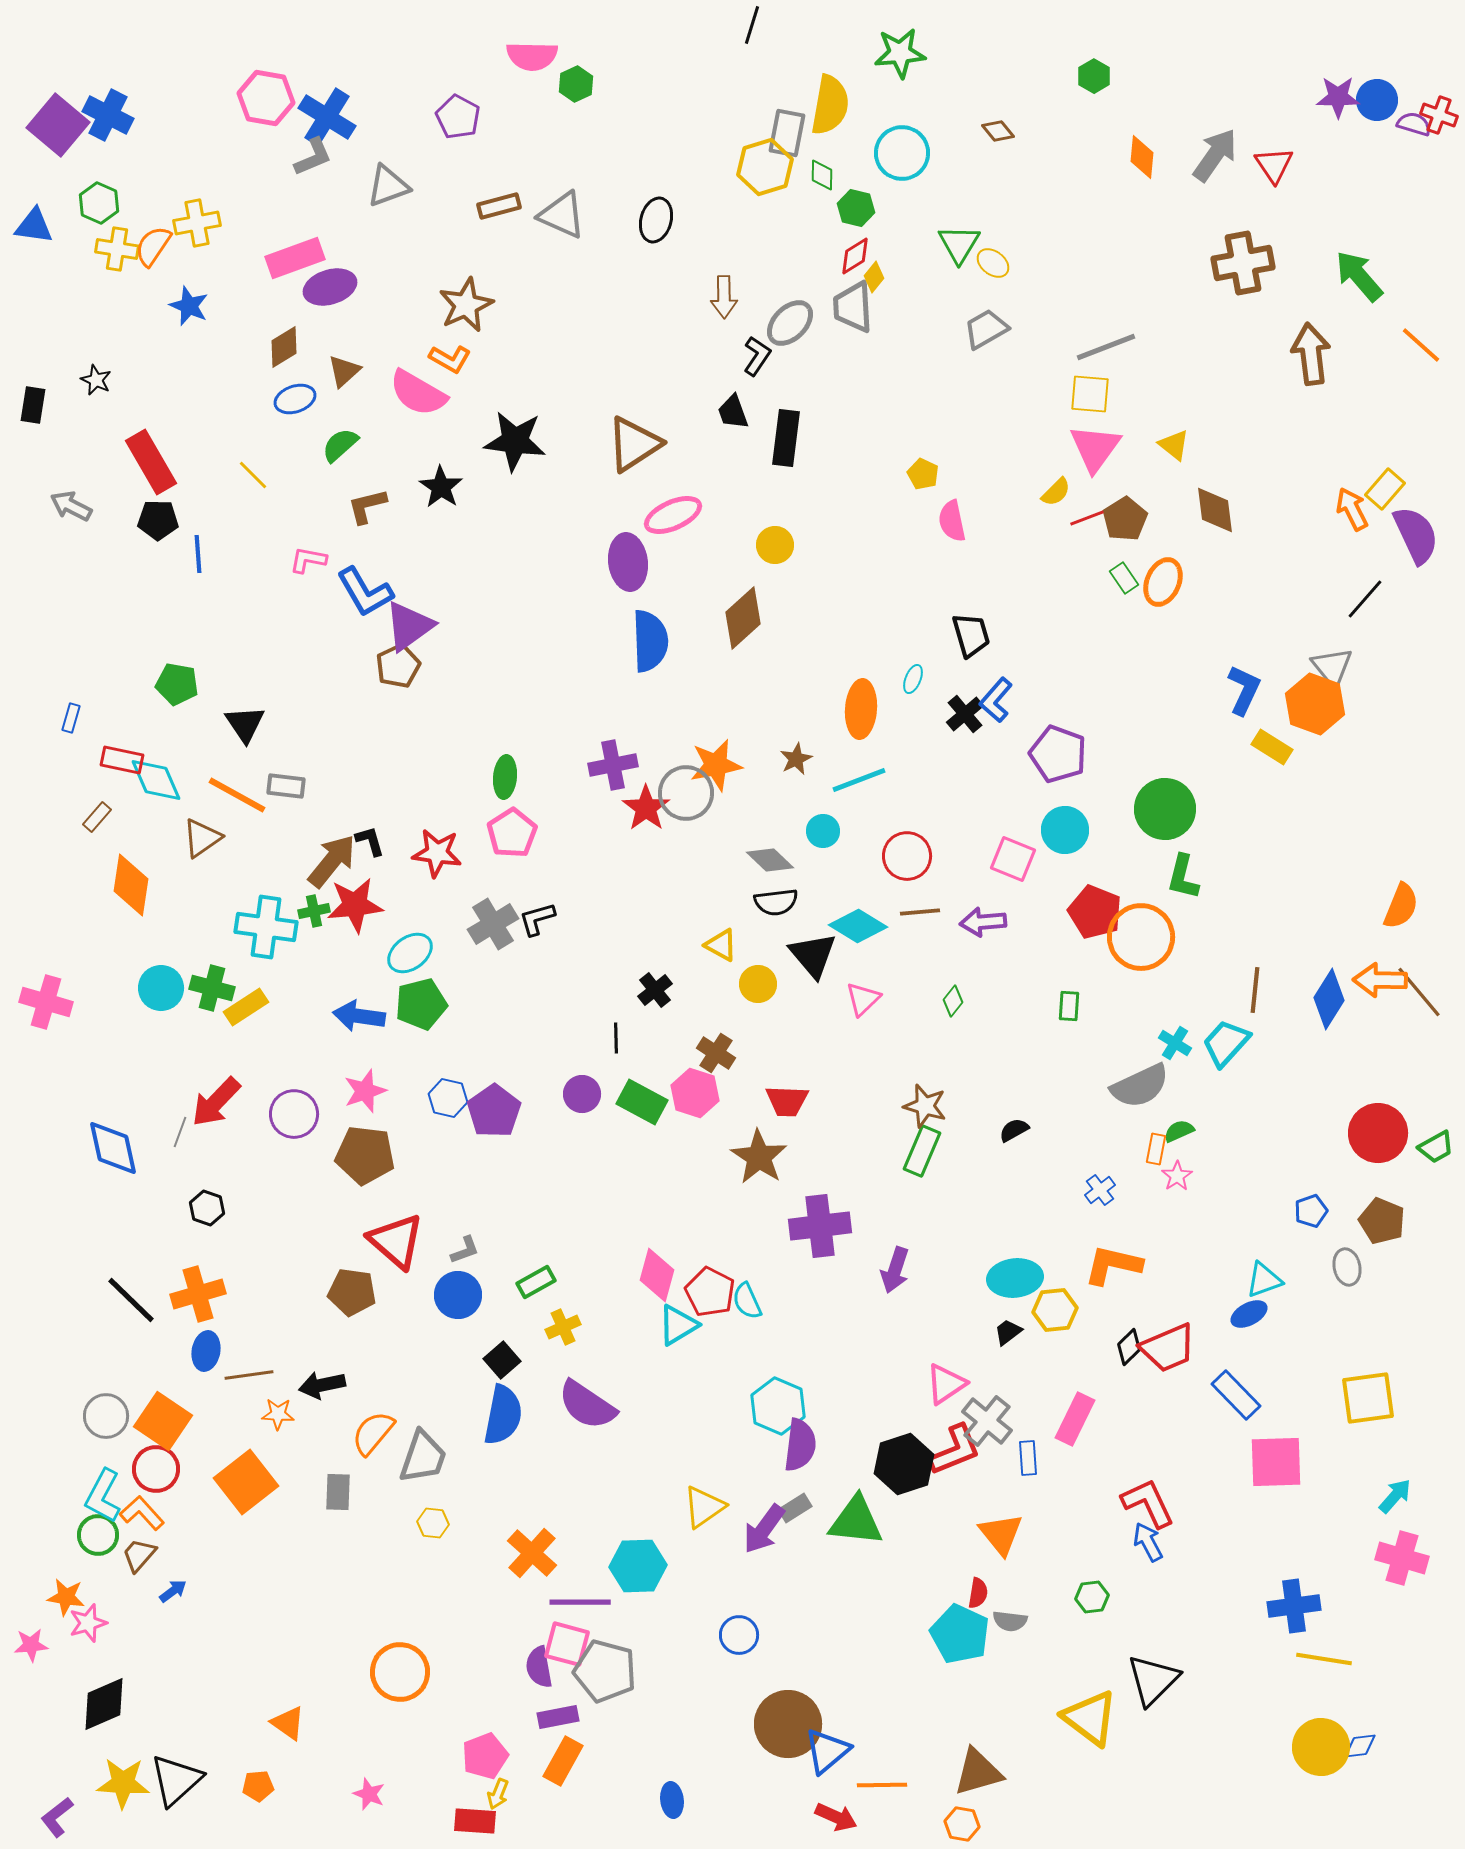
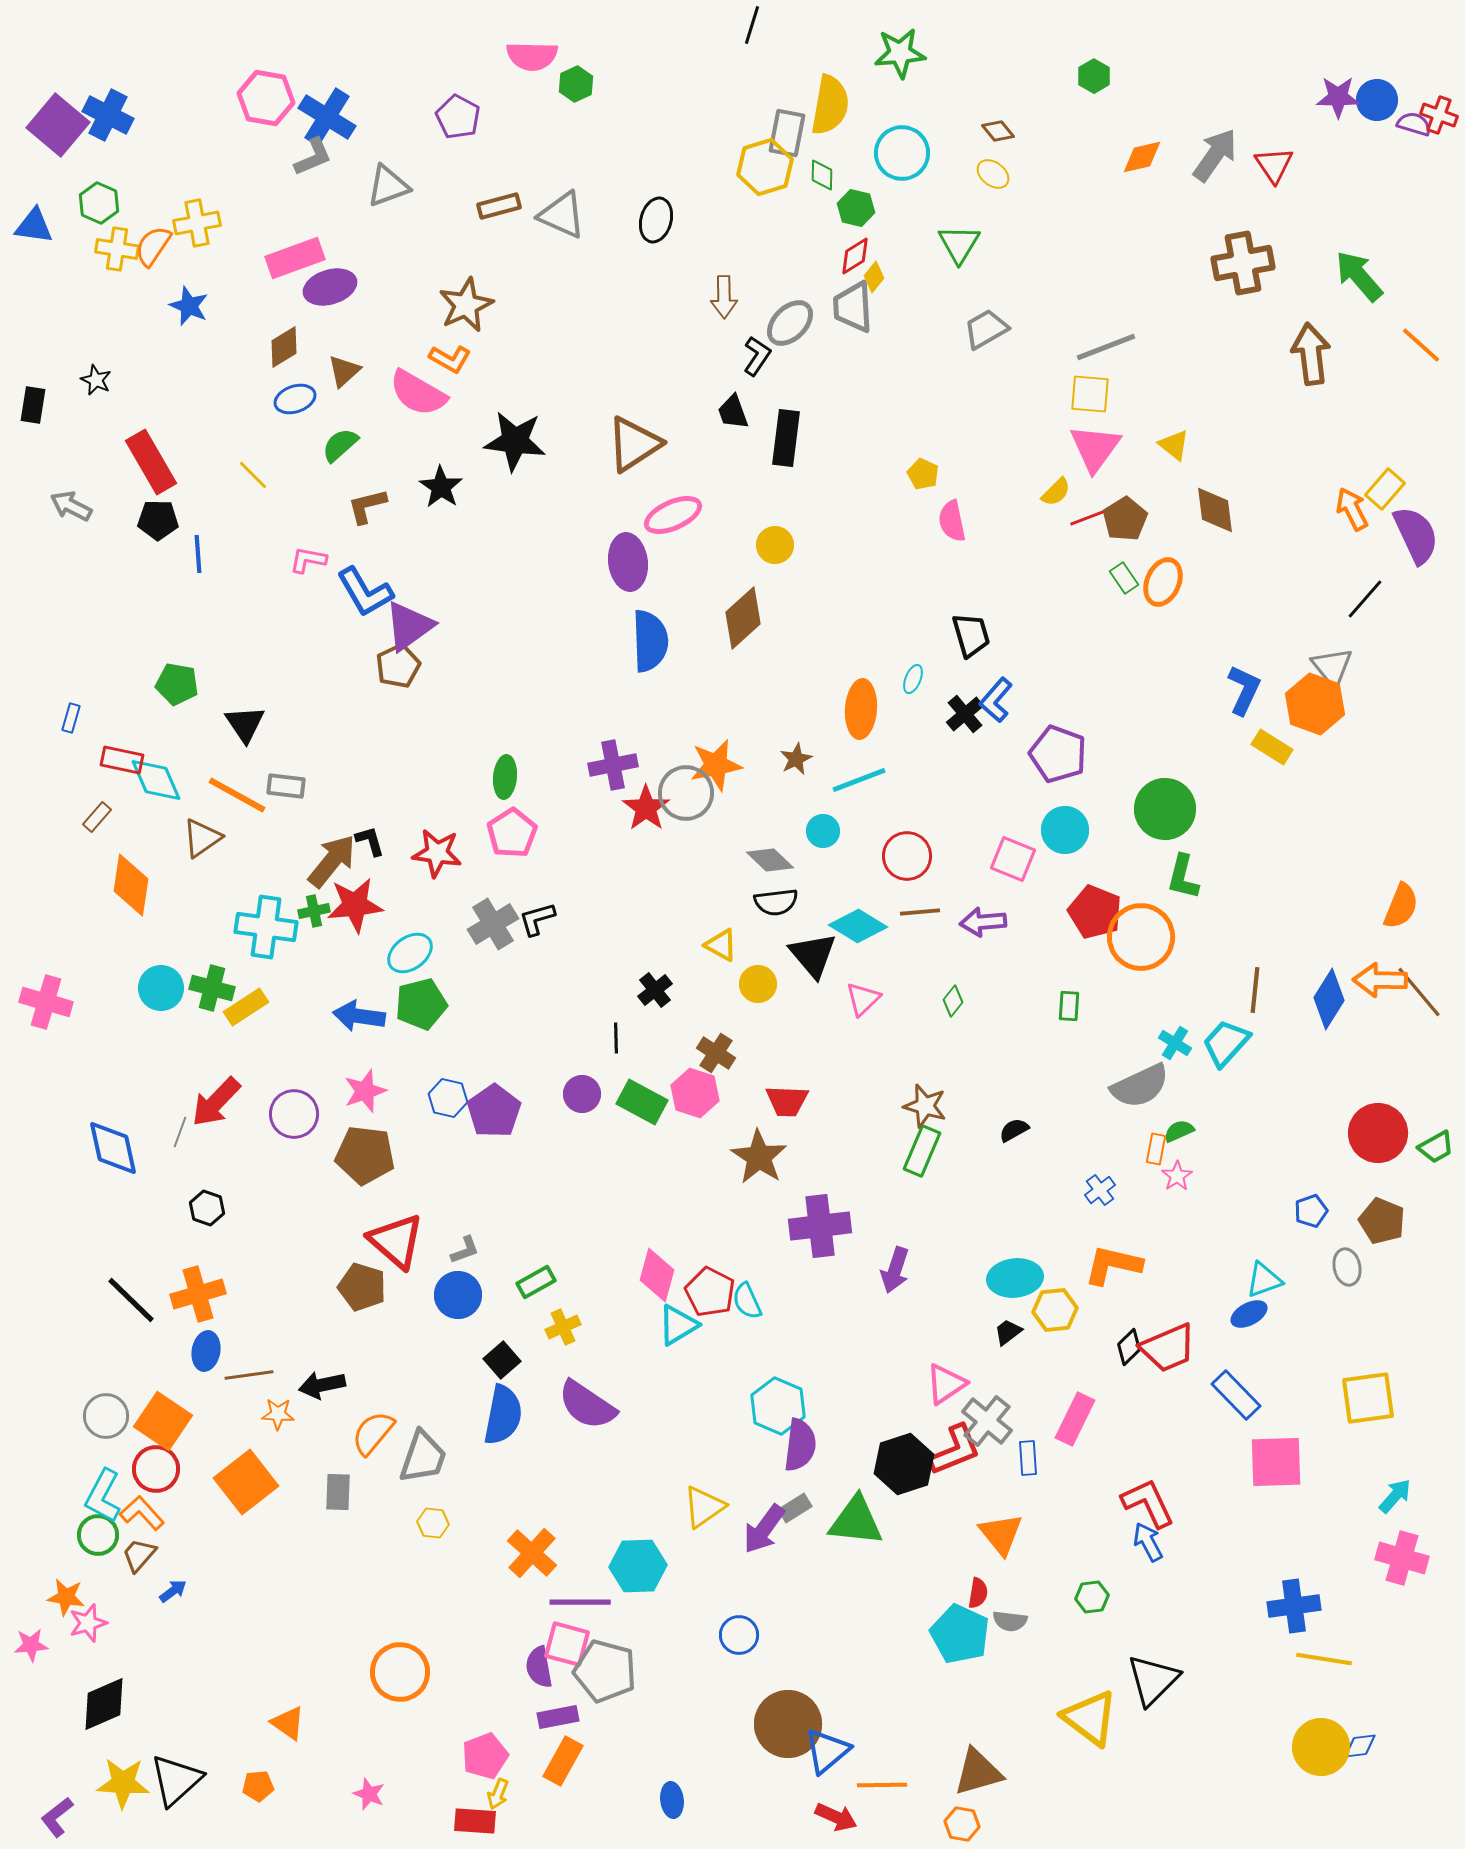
orange diamond at (1142, 157): rotated 72 degrees clockwise
yellow ellipse at (993, 263): moved 89 px up
brown pentagon at (352, 1292): moved 10 px right, 5 px up; rotated 9 degrees clockwise
